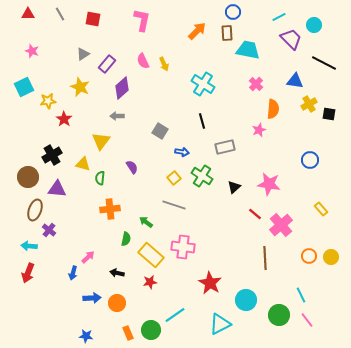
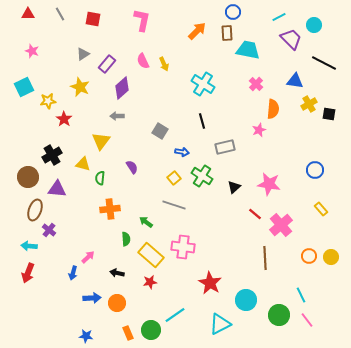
blue circle at (310, 160): moved 5 px right, 10 px down
green semicircle at (126, 239): rotated 16 degrees counterclockwise
